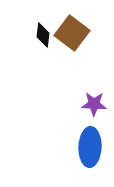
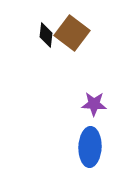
black diamond: moved 3 px right
